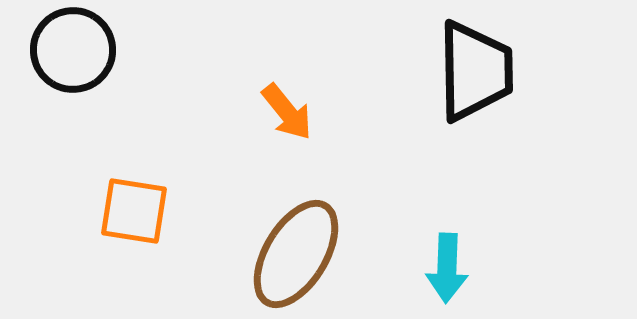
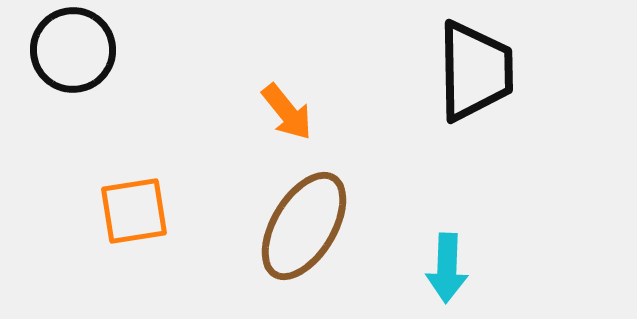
orange square: rotated 18 degrees counterclockwise
brown ellipse: moved 8 px right, 28 px up
